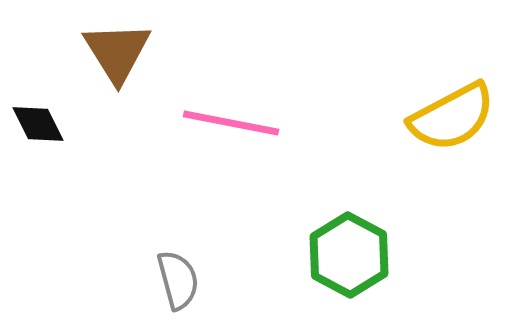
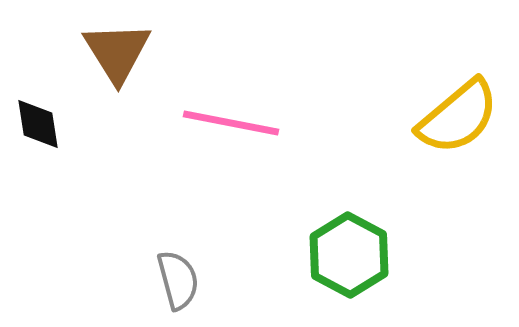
yellow semicircle: moved 6 px right; rotated 12 degrees counterclockwise
black diamond: rotated 18 degrees clockwise
